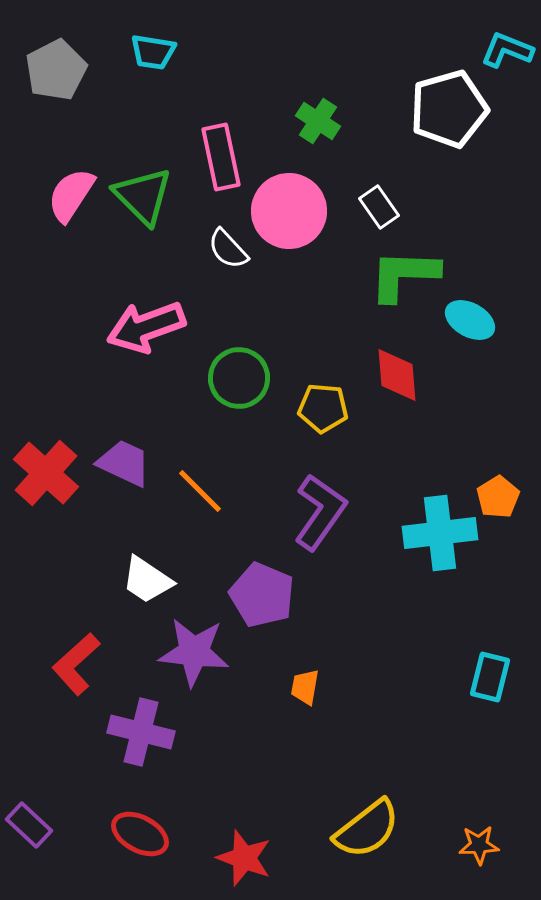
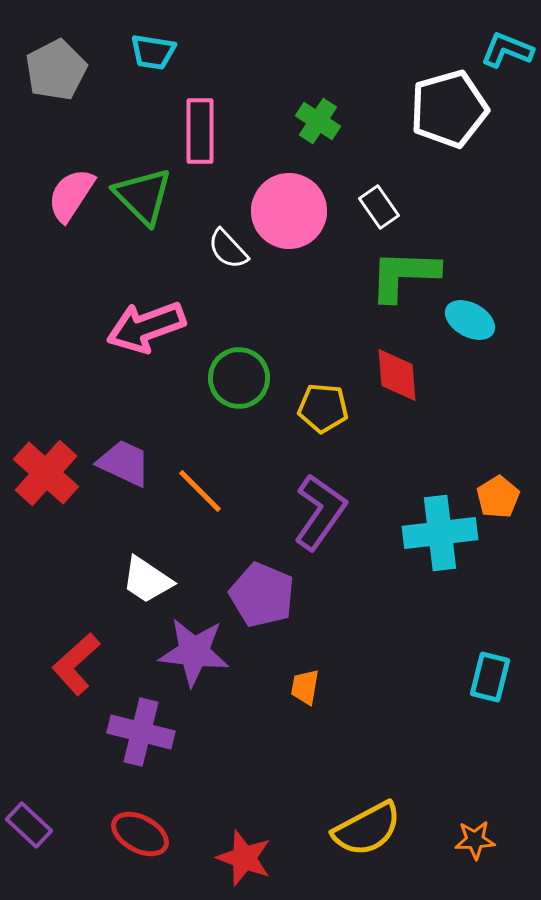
pink rectangle: moved 21 px left, 26 px up; rotated 12 degrees clockwise
yellow semicircle: rotated 10 degrees clockwise
orange star: moved 4 px left, 5 px up
